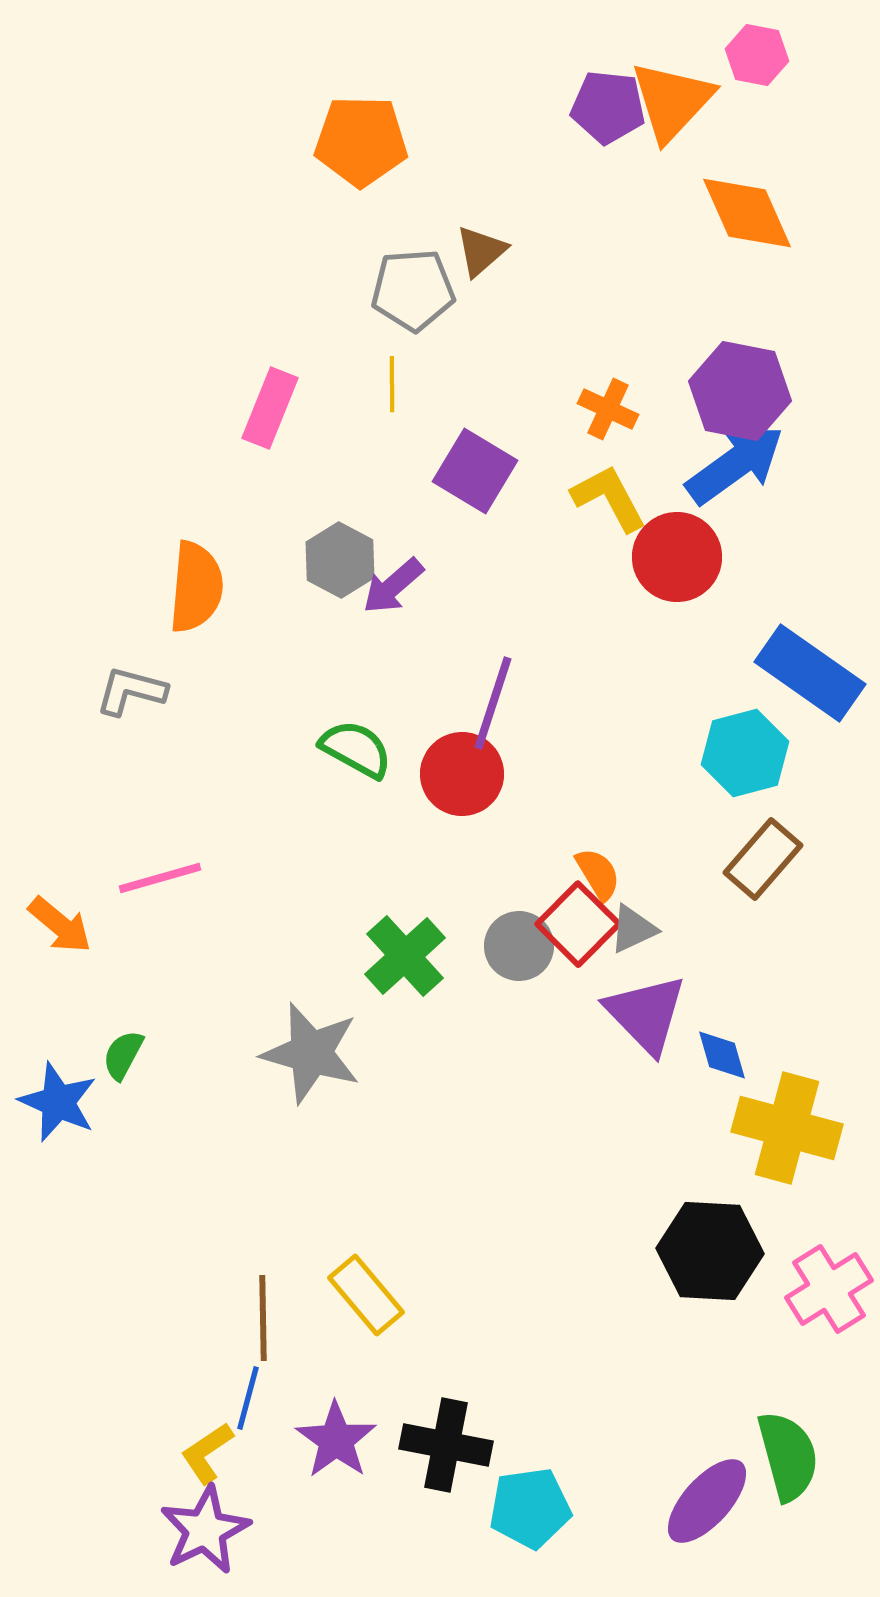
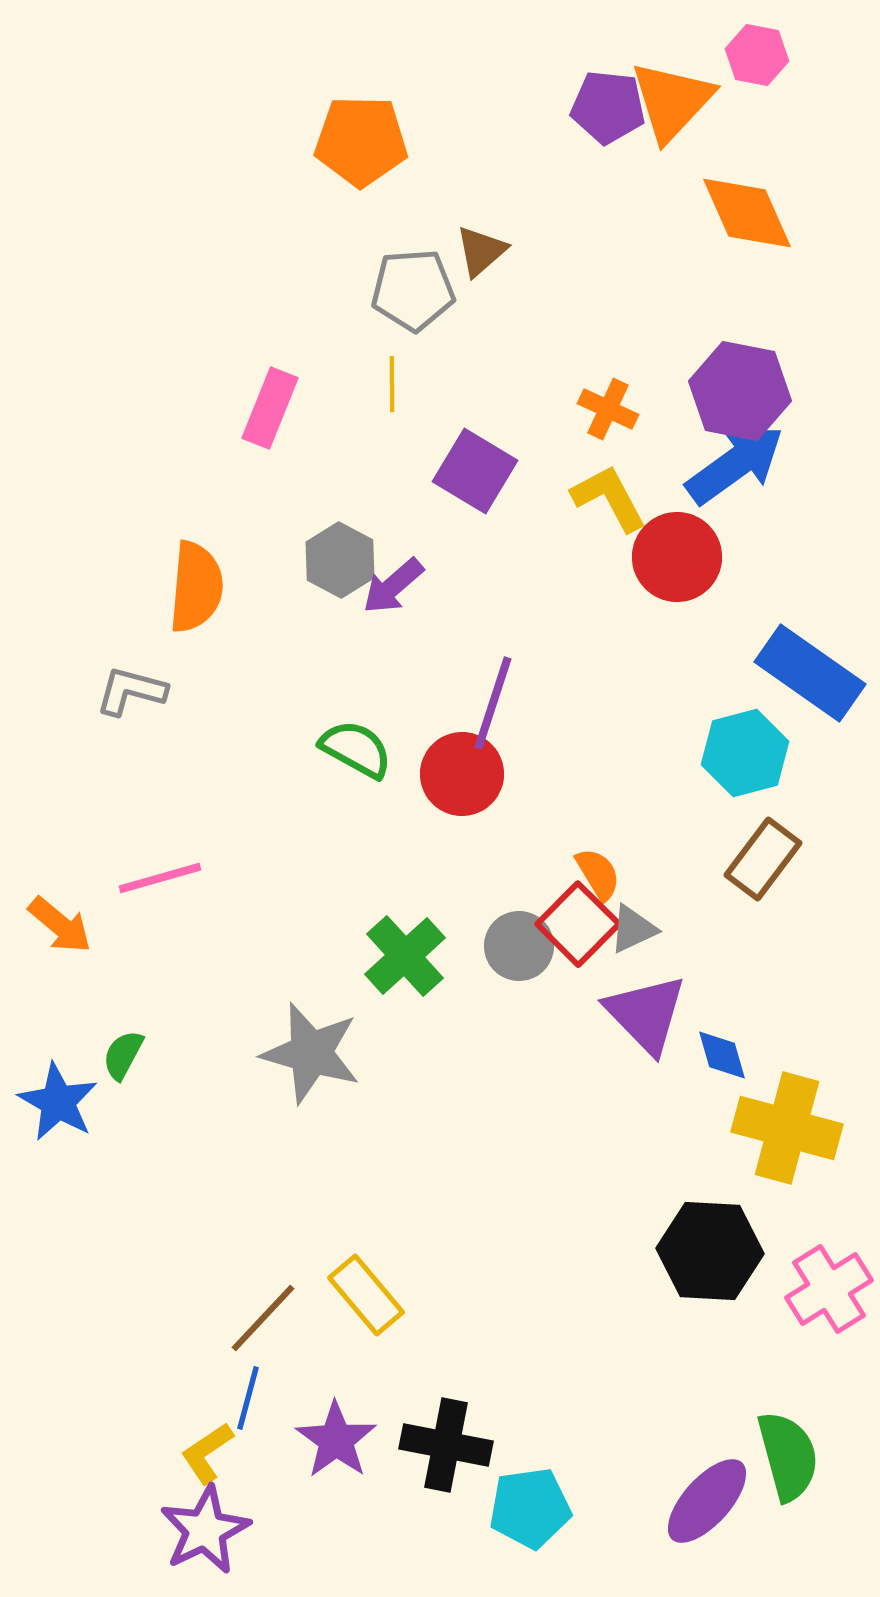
brown rectangle at (763, 859): rotated 4 degrees counterclockwise
blue star at (58, 1102): rotated 6 degrees clockwise
brown line at (263, 1318): rotated 44 degrees clockwise
